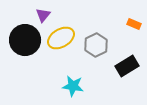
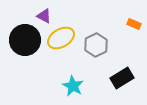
purple triangle: moved 1 px right, 1 px down; rotated 42 degrees counterclockwise
black rectangle: moved 5 px left, 12 px down
cyan star: rotated 20 degrees clockwise
